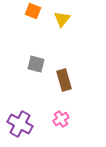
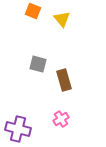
yellow triangle: rotated 18 degrees counterclockwise
gray square: moved 2 px right
purple cross: moved 2 px left, 5 px down; rotated 15 degrees counterclockwise
